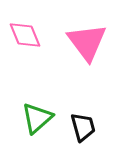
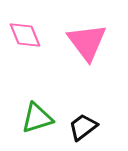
green triangle: rotated 24 degrees clockwise
black trapezoid: rotated 112 degrees counterclockwise
